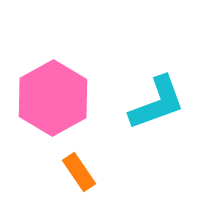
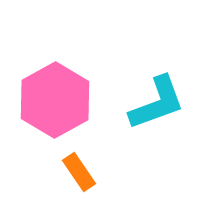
pink hexagon: moved 2 px right, 2 px down
